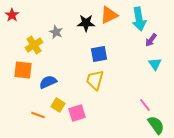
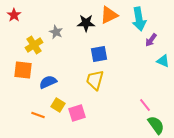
red star: moved 2 px right
cyan triangle: moved 8 px right, 3 px up; rotated 32 degrees counterclockwise
